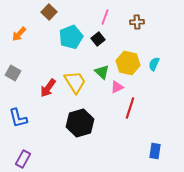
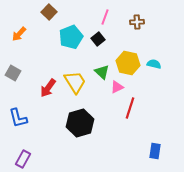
cyan semicircle: rotated 80 degrees clockwise
